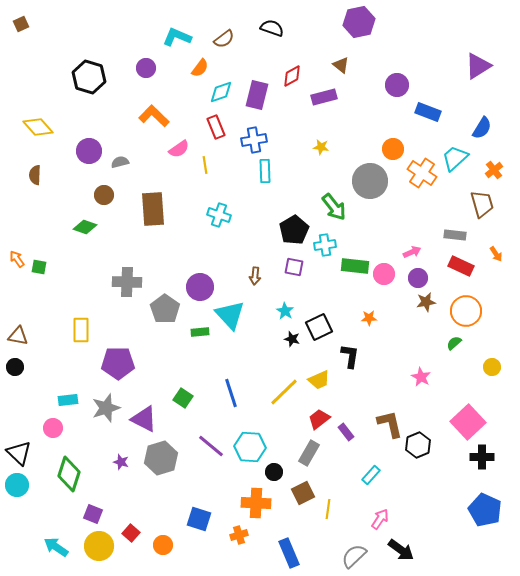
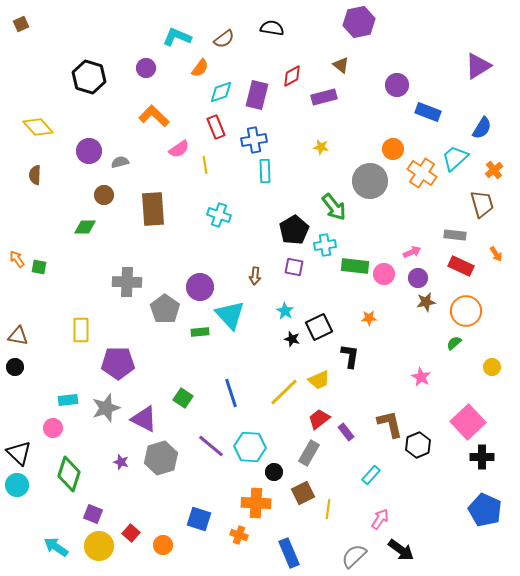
black semicircle at (272, 28): rotated 10 degrees counterclockwise
green diamond at (85, 227): rotated 20 degrees counterclockwise
orange cross at (239, 535): rotated 36 degrees clockwise
